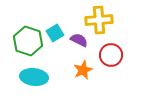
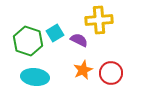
red circle: moved 18 px down
cyan ellipse: moved 1 px right
